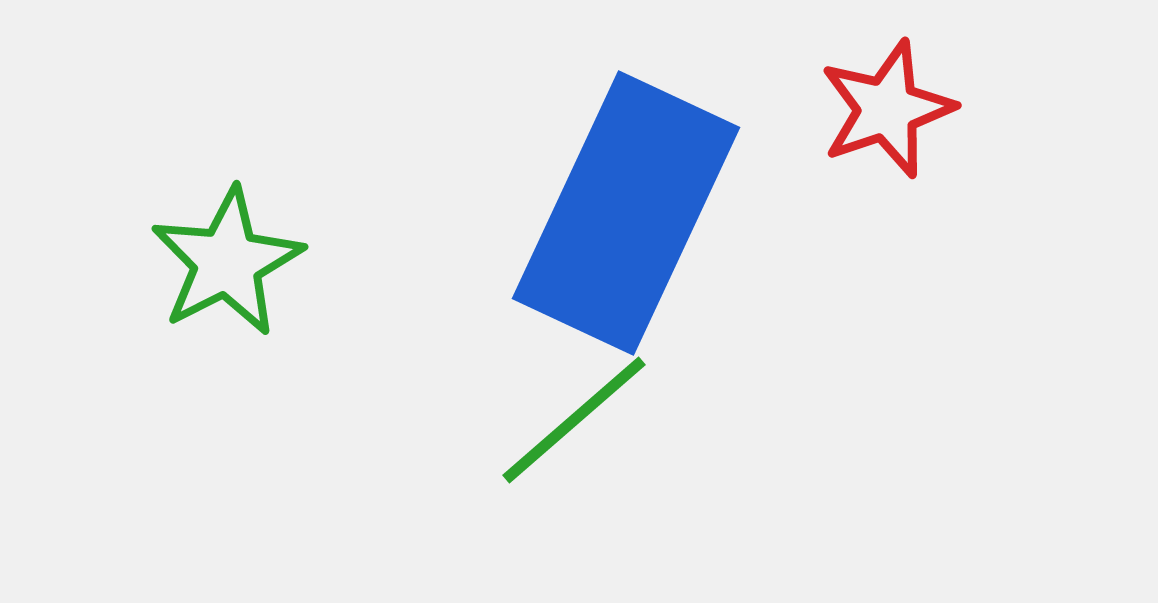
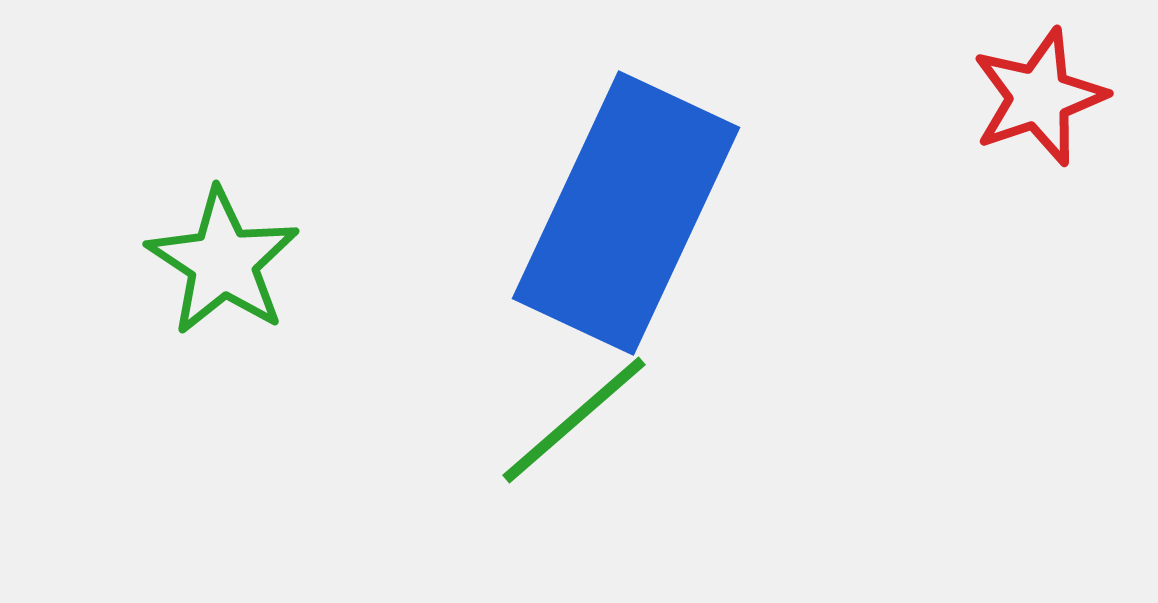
red star: moved 152 px right, 12 px up
green star: moved 4 px left; rotated 12 degrees counterclockwise
